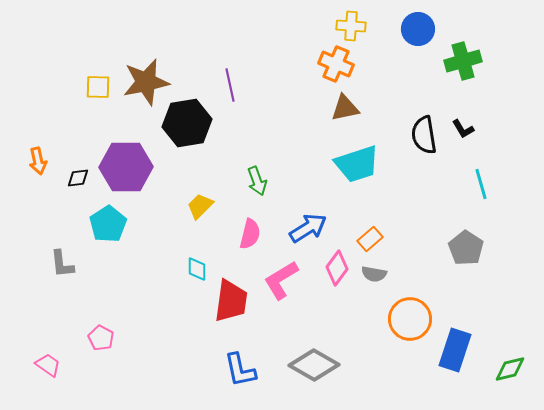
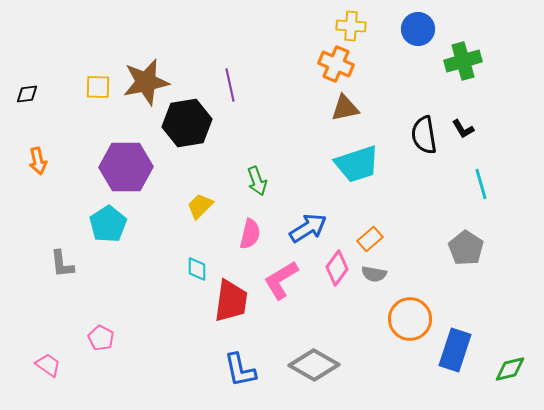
black diamond: moved 51 px left, 84 px up
